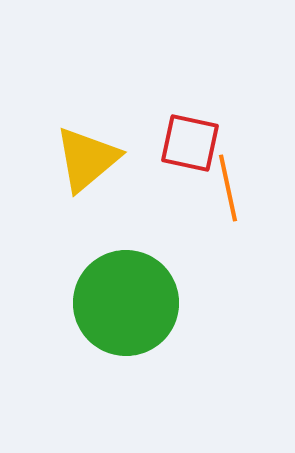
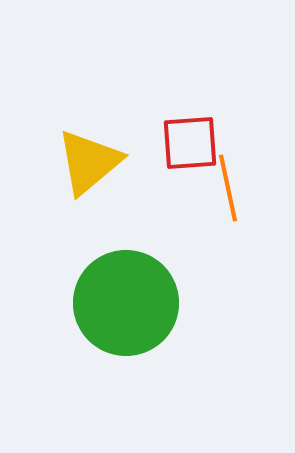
red square: rotated 16 degrees counterclockwise
yellow triangle: moved 2 px right, 3 px down
